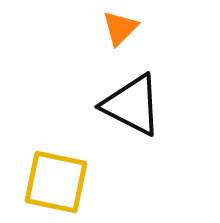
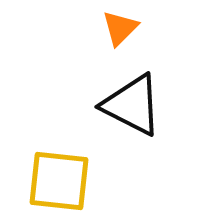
yellow square: moved 3 px right, 1 px up; rotated 6 degrees counterclockwise
